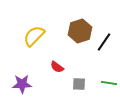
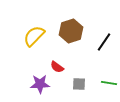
brown hexagon: moved 9 px left
purple star: moved 18 px right
